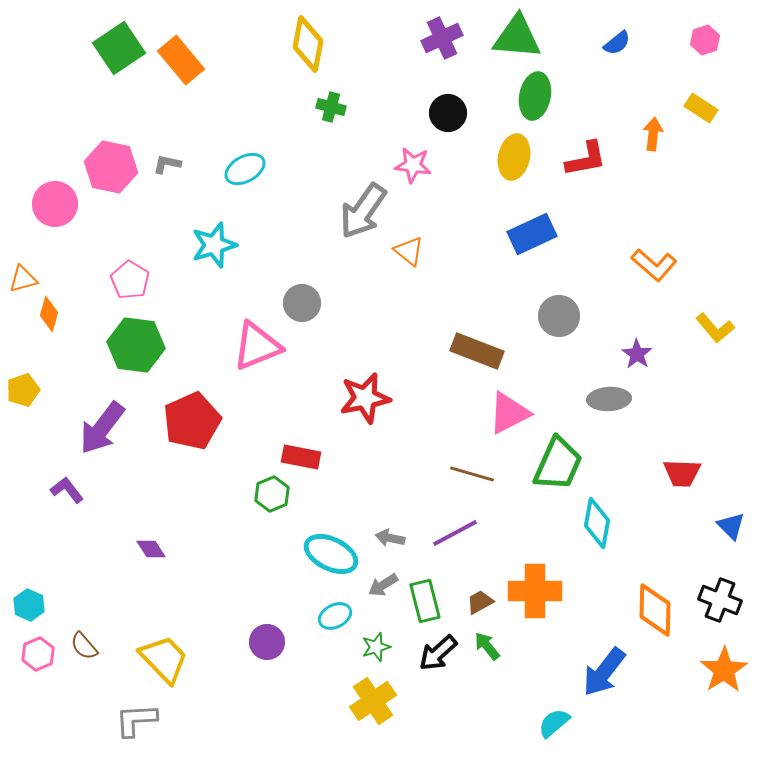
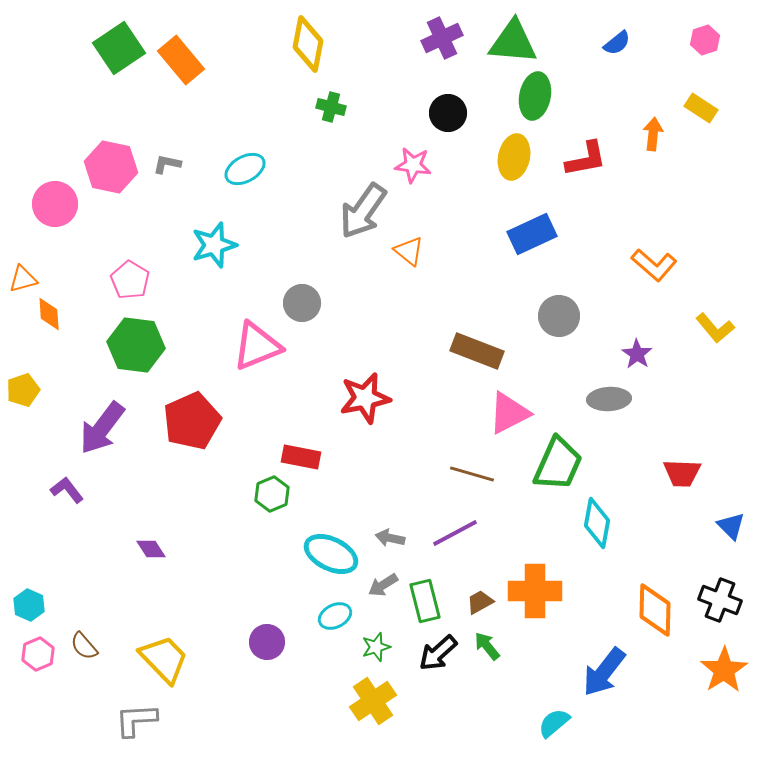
green triangle at (517, 37): moved 4 px left, 5 px down
orange diamond at (49, 314): rotated 20 degrees counterclockwise
